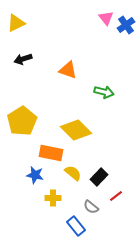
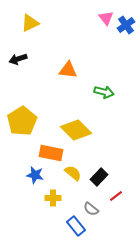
yellow triangle: moved 14 px right
black arrow: moved 5 px left
orange triangle: rotated 12 degrees counterclockwise
gray semicircle: moved 2 px down
